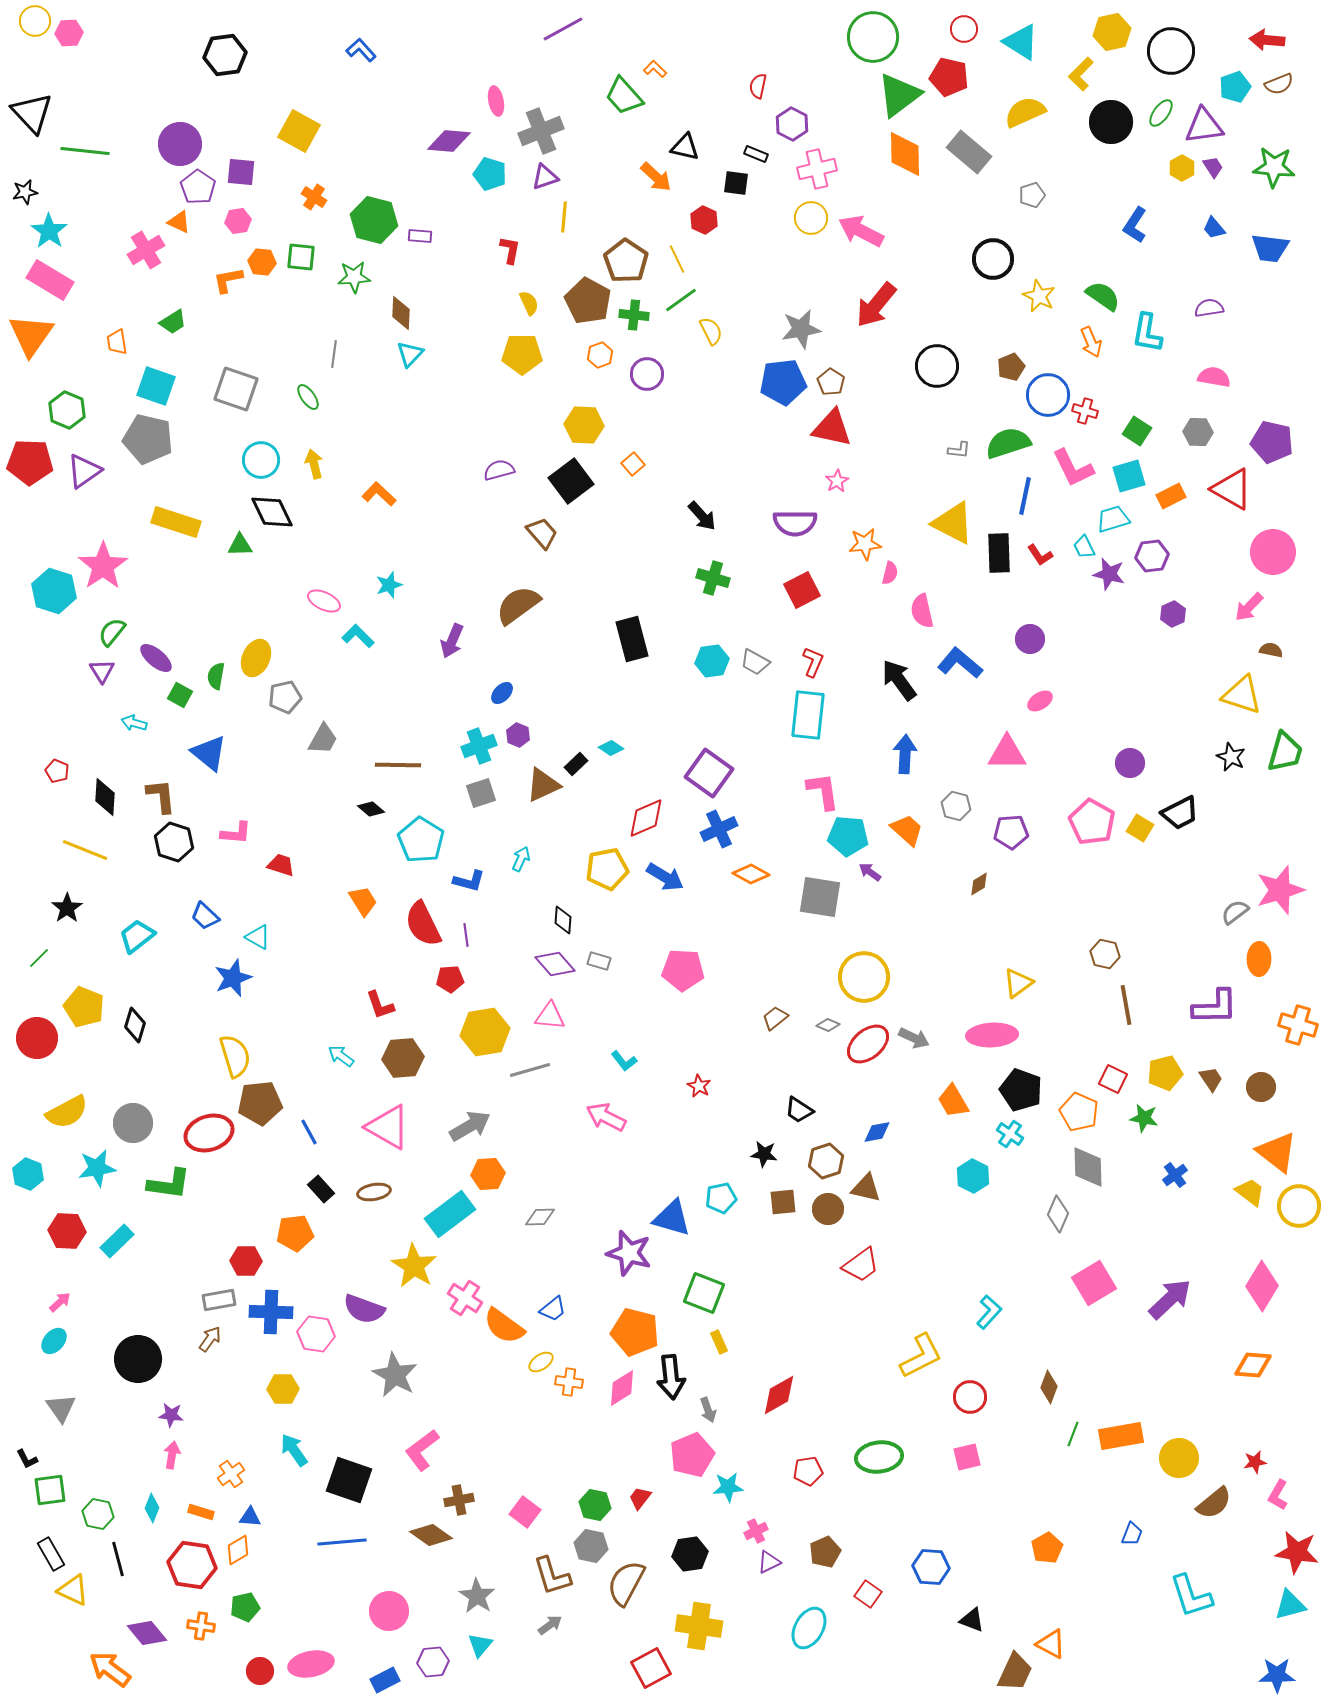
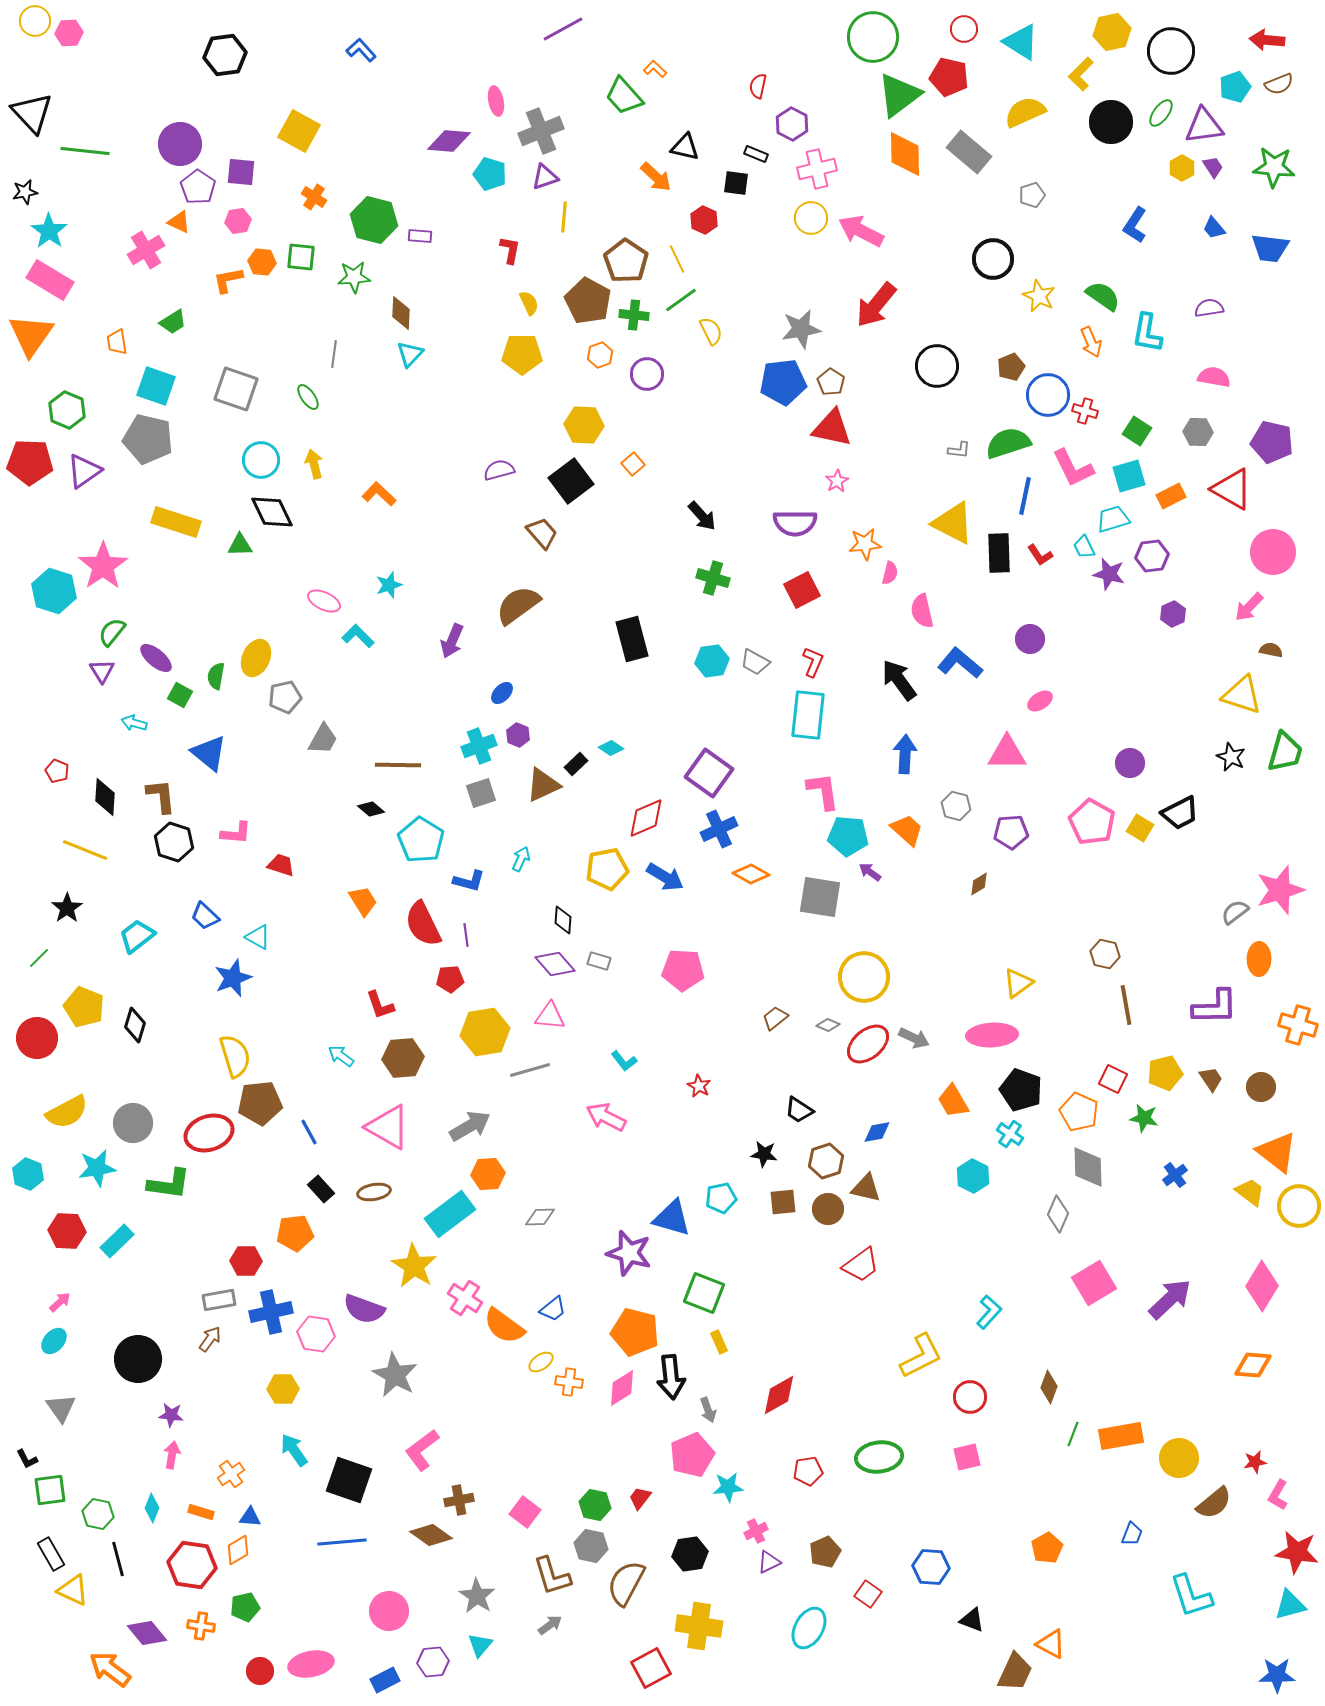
blue cross at (271, 1312): rotated 15 degrees counterclockwise
